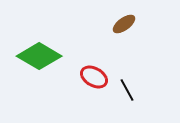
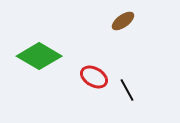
brown ellipse: moved 1 px left, 3 px up
